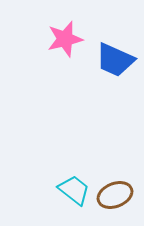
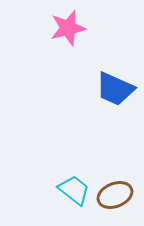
pink star: moved 3 px right, 11 px up
blue trapezoid: moved 29 px down
